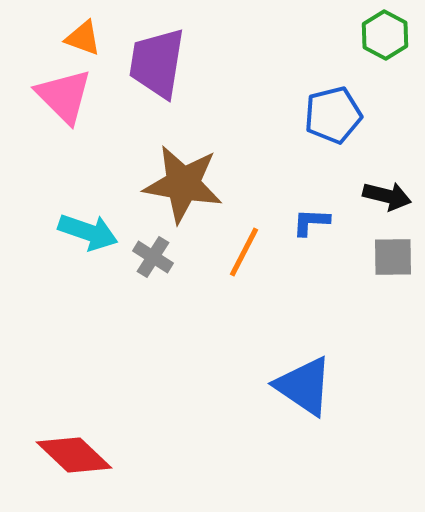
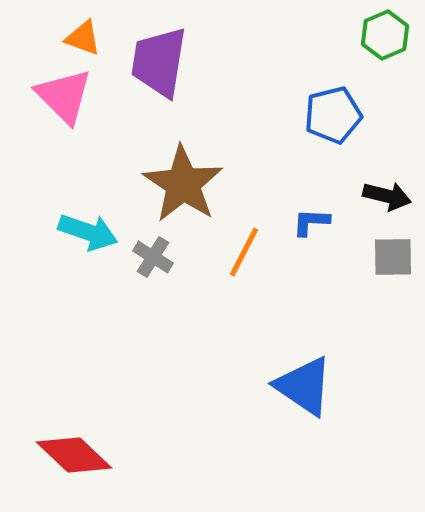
green hexagon: rotated 9 degrees clockwise
purple trapezoid: moved 2 px right, 1 px up
brown star: rotated 24 degrees clockwise
